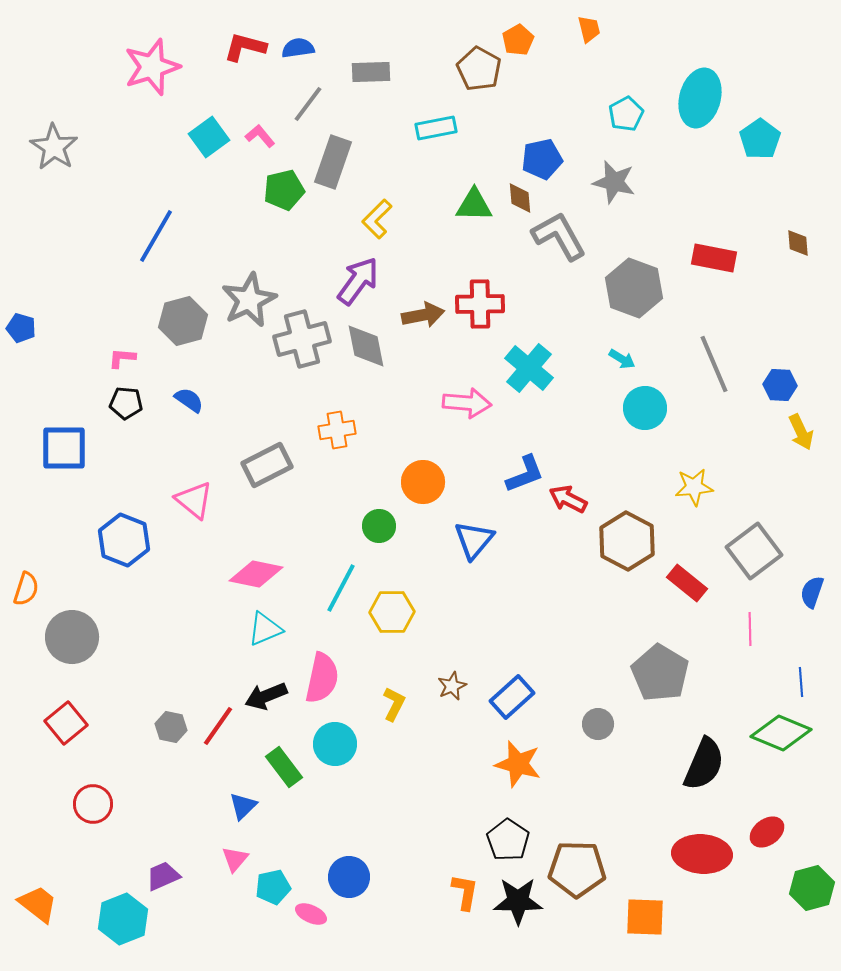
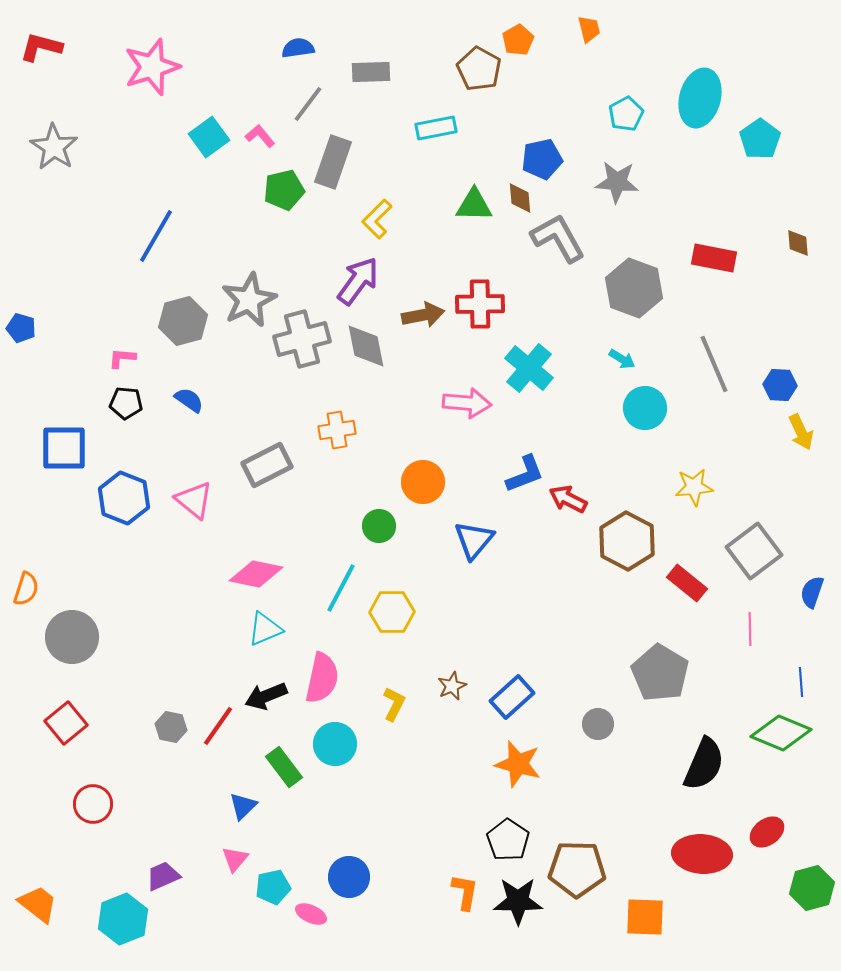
red L-shape at (245, 47): moved 204 px left
gray star at (614, 182): moved 3 px right; rotated 9 degrees counterclockwise
gray L-shape at (559, 236): moved 1 px left, 2 px down
blue hexagon at (124, 540): moved 42 px up
